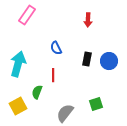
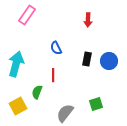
cyan arrow: moved 2 px left
